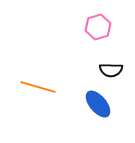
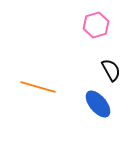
pink hexagon: moved 2 px left, 2 px up
black semicircle: rotated 120 degrees counterclockwise
